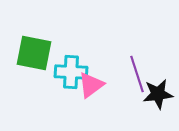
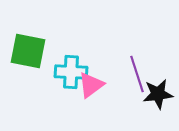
green square: moved 6 px left, 2 px up
